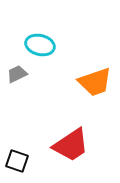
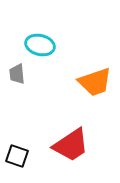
gray trapezoid: rotated 70 degrees counterclockwise
black square: moved 5 px up
